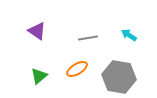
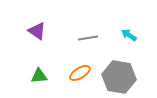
orange ellipse: moved 3 px right, 4 px down
green triangle: rotated 36 degrees clockwise
